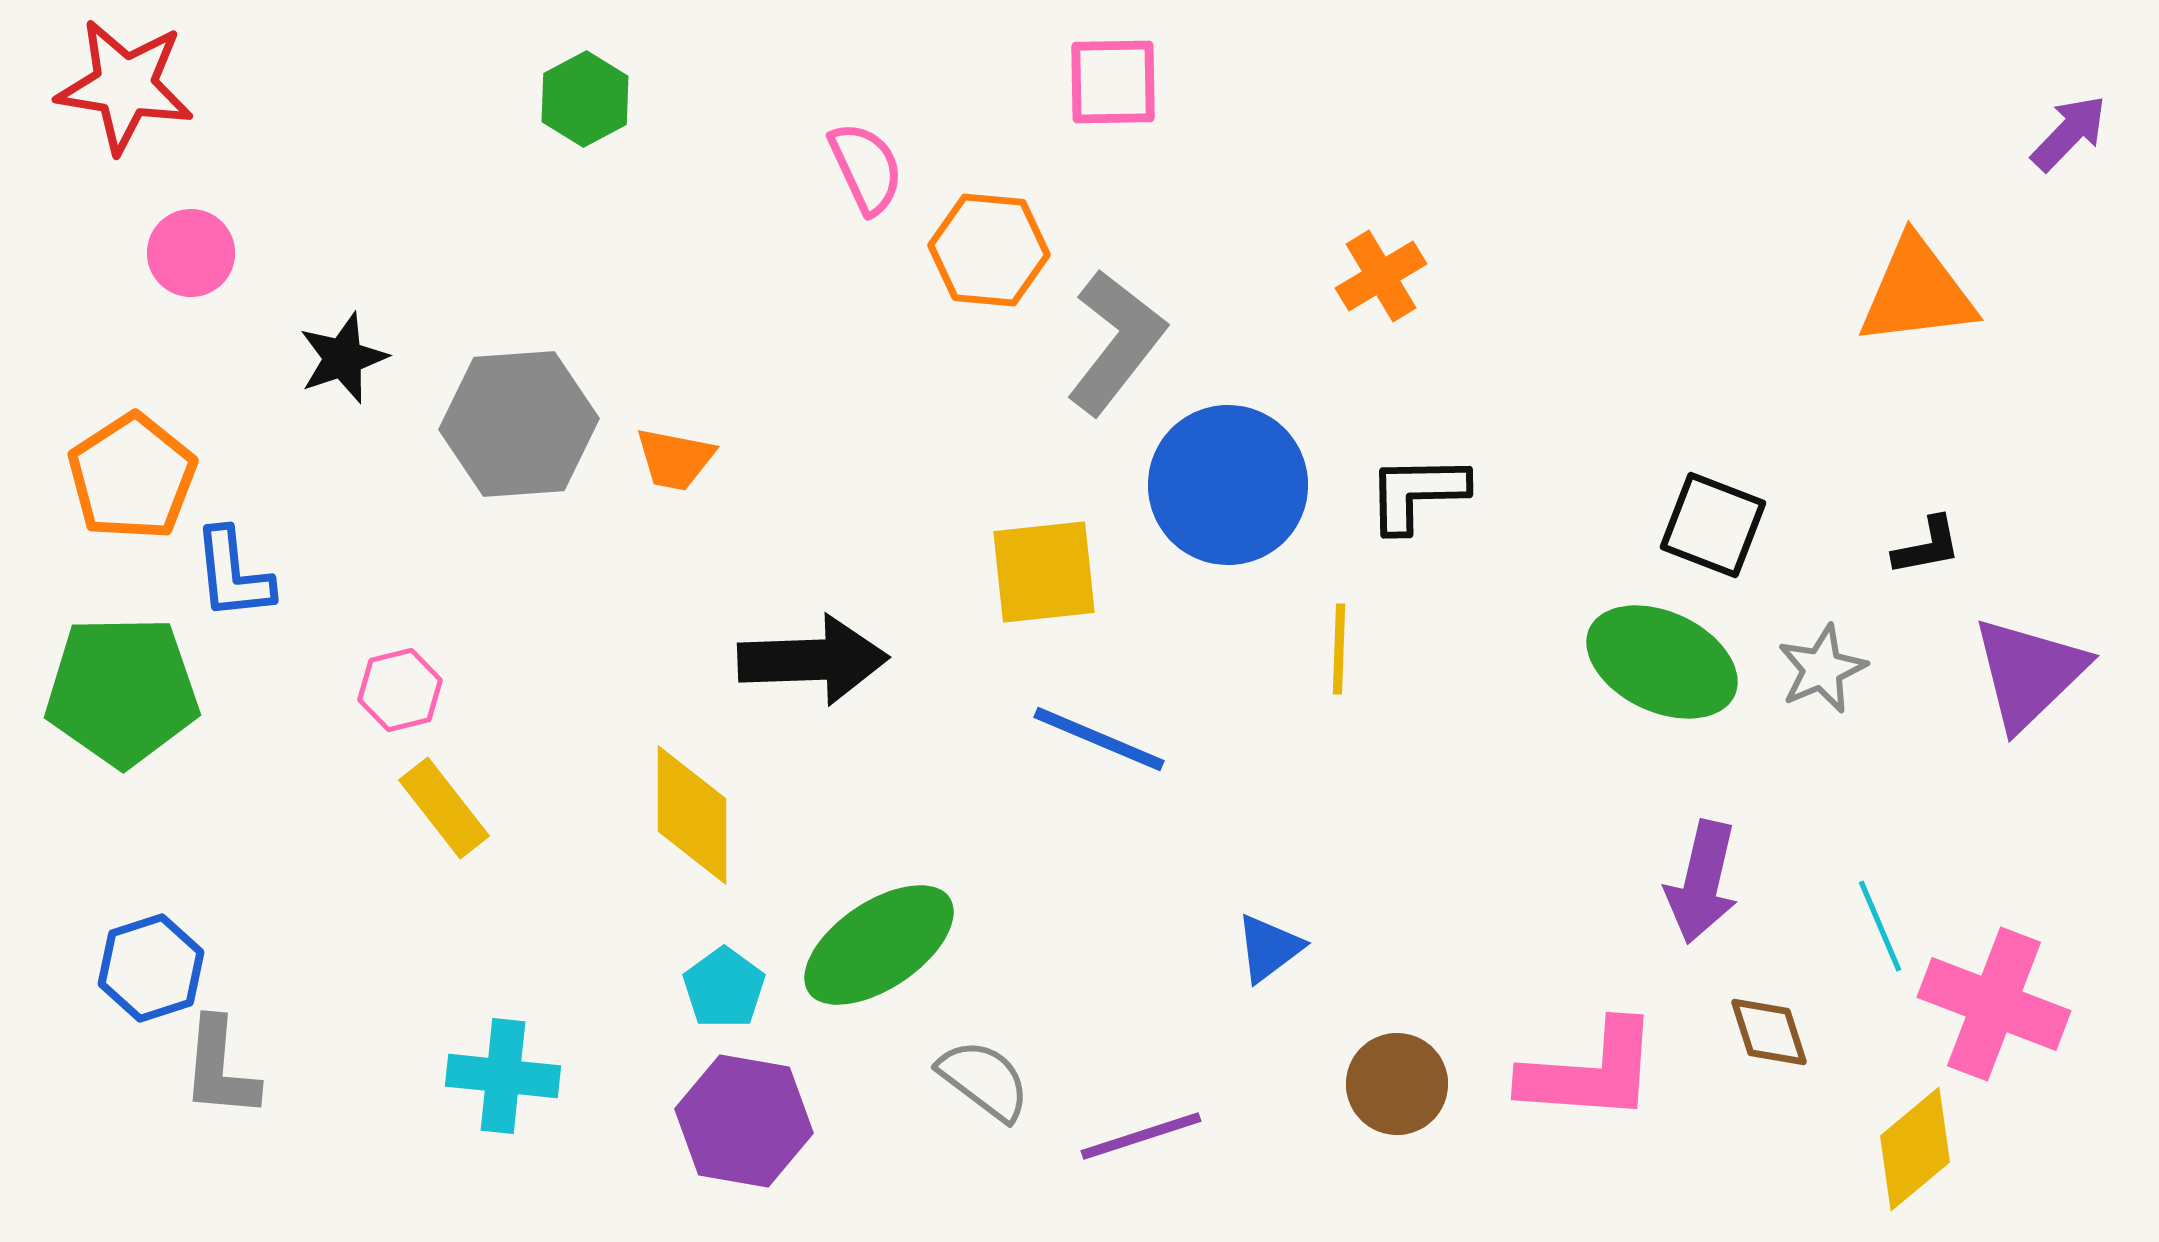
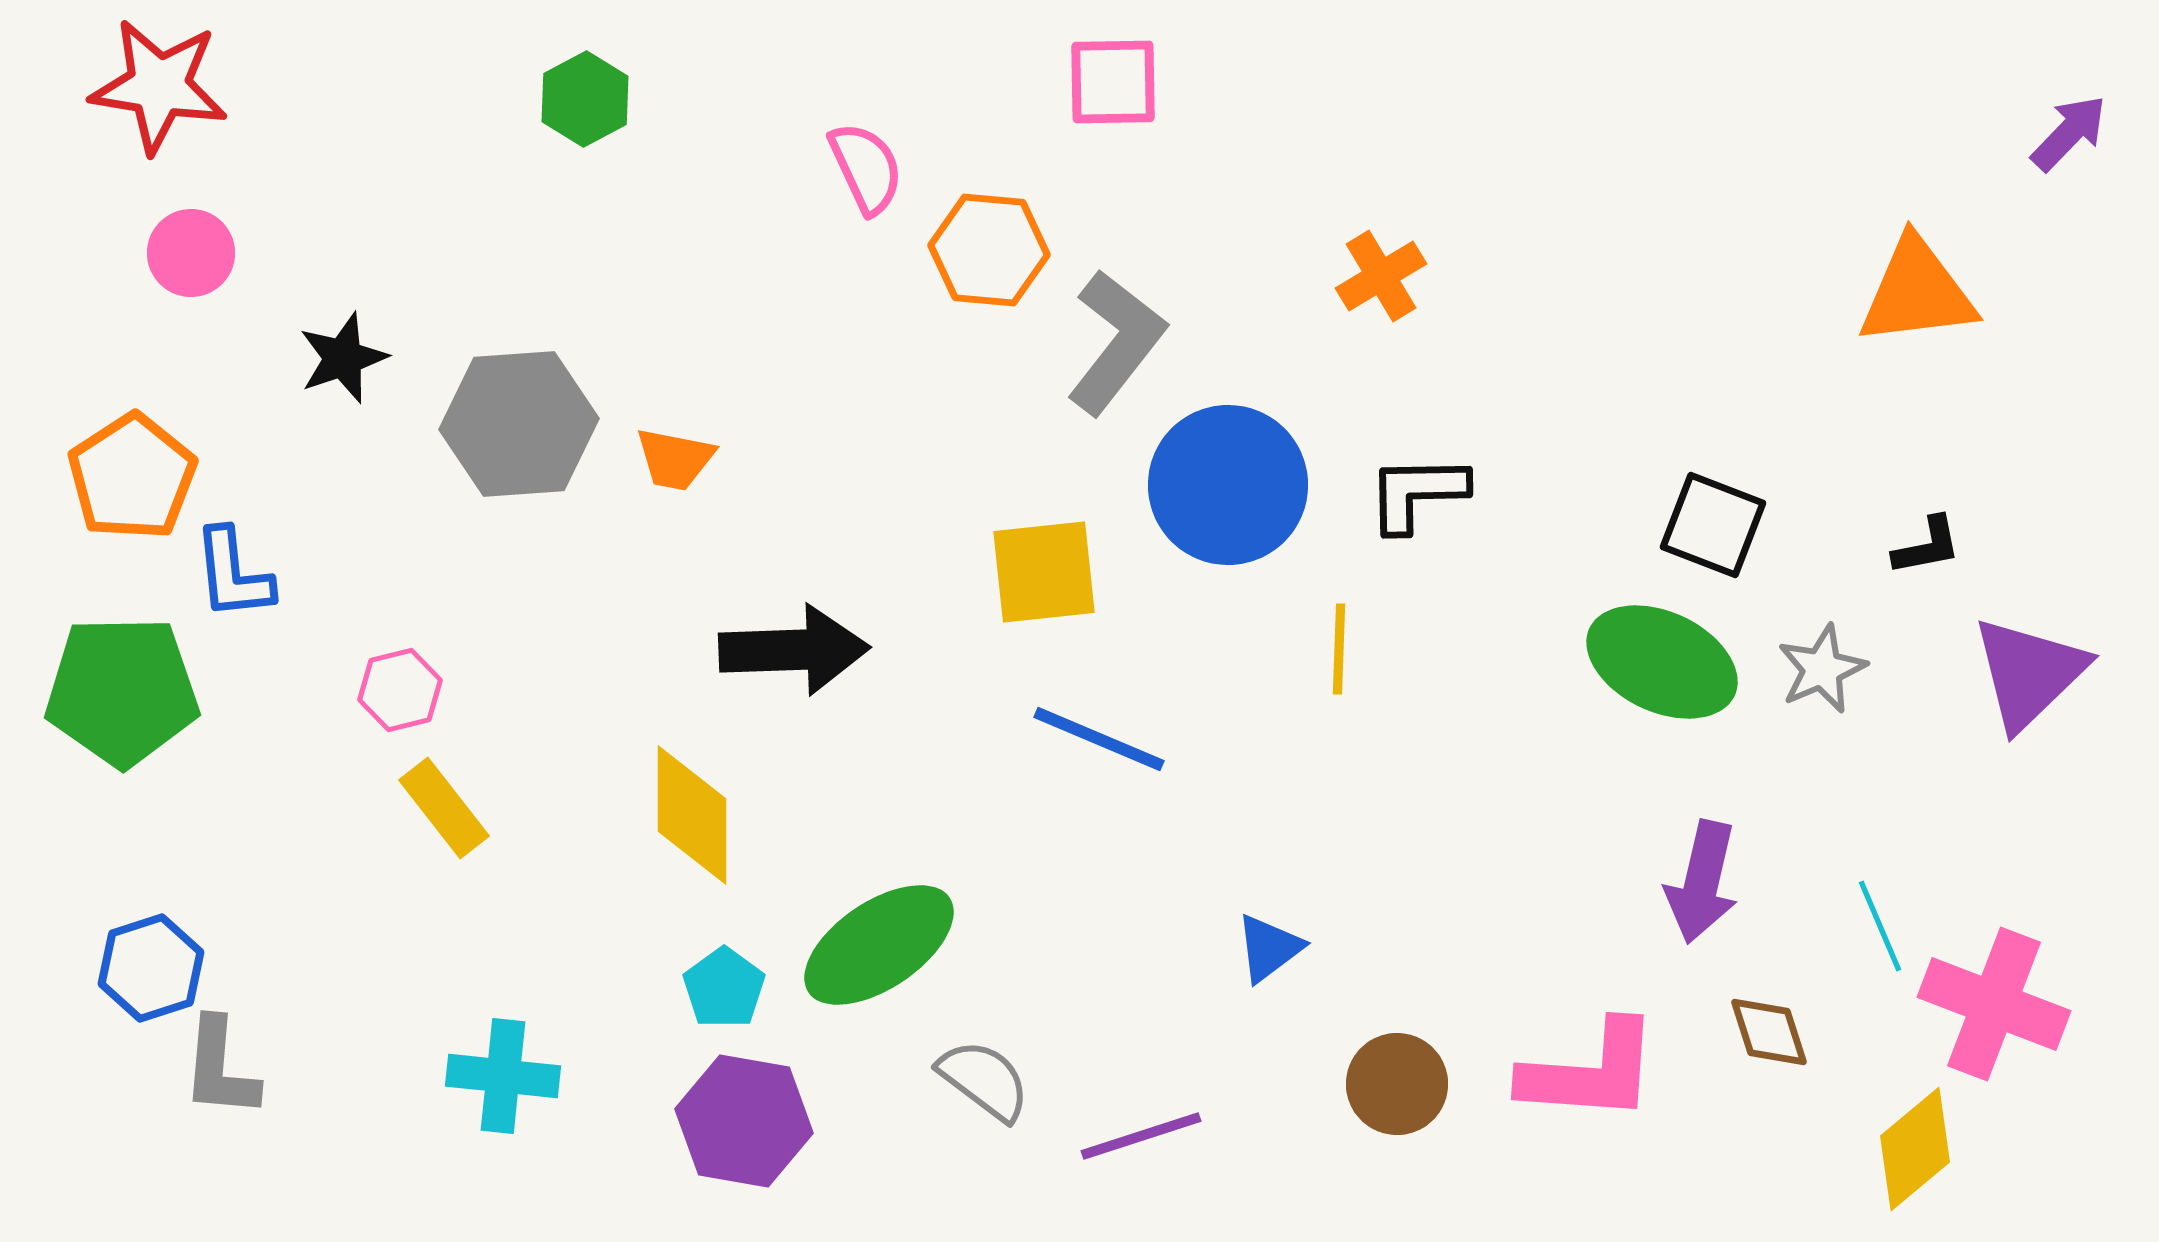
red star at (125, 86): moved 34 px right
black arrow at (813, 660): moved 19 px left, 10 px up
